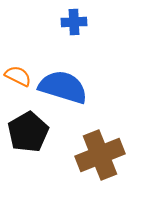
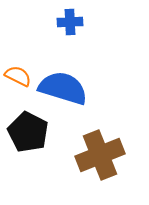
blue cross: moved 4 px left
blue semicircle: moved 1 px down
black pentagon: rotated 15 degrees counterclockwise
